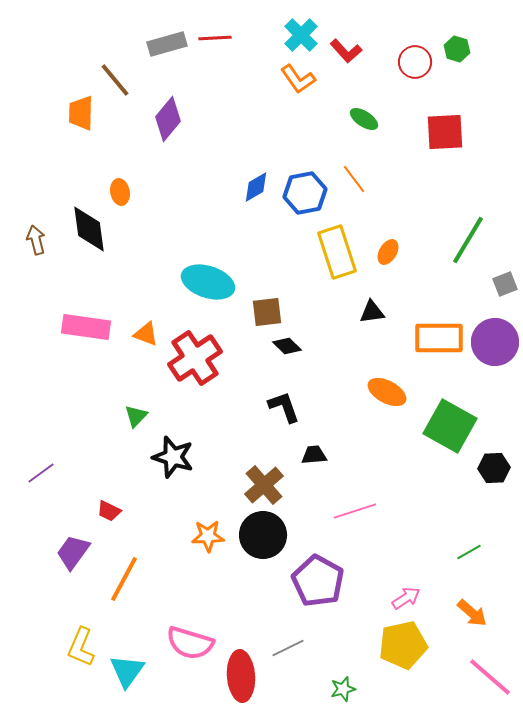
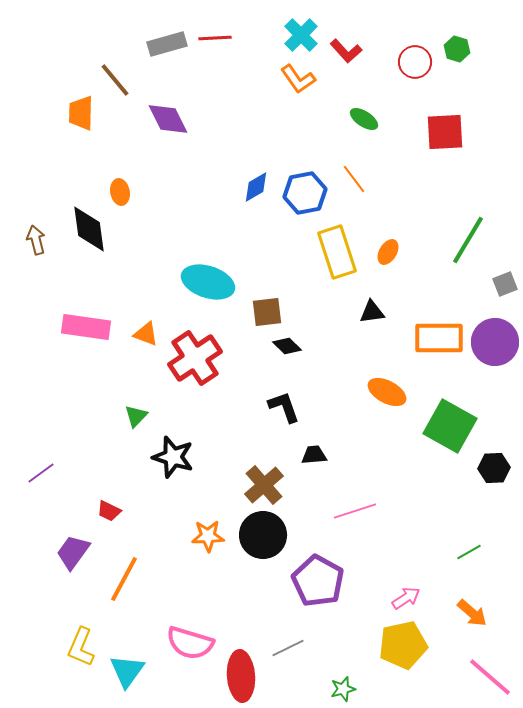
purple diamond at (168, 119): rotated 66 degrees counterclockwise
